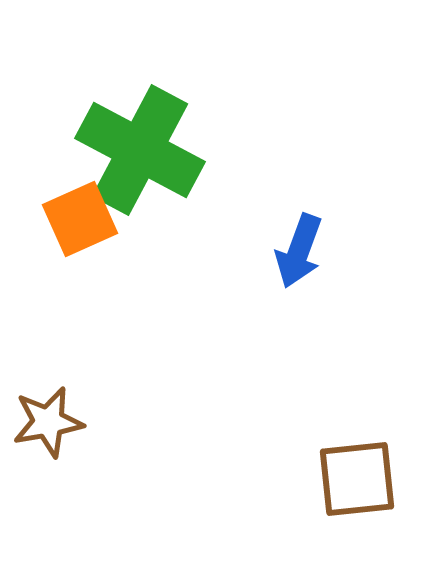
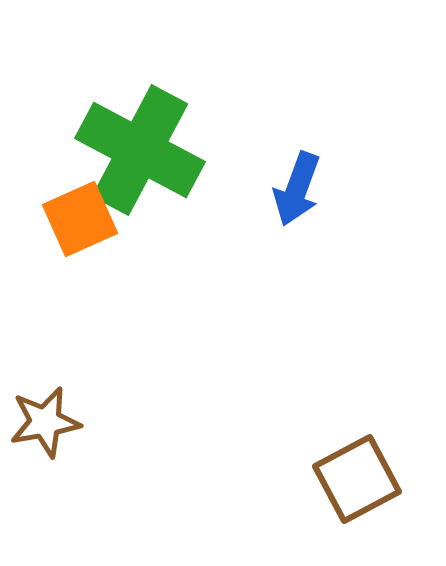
blue arrow: moved 2 px left, 62 px up
brown star: moved 3 px left
brown square: rotated 22 degrees counterclockwise
